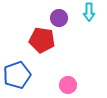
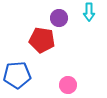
blue pentagon: rotated 16 degrees clockwise
